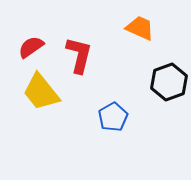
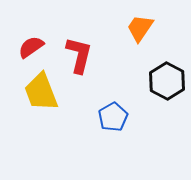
orange trapezoid: rotated 80 degrees counterclockwise
black hexagon: moved 2 px left, 1 px up; rotated 12 degrees counterclockwise
yellow trapezoid: rotated 18 degrees clockwise
